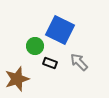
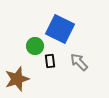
blue square: moved 1 px up
black rectangle: moved 2 px up; rotated 64 degrees clockwise
